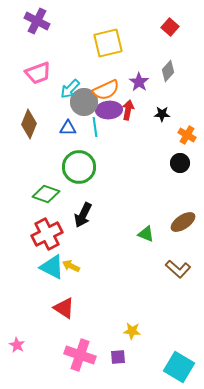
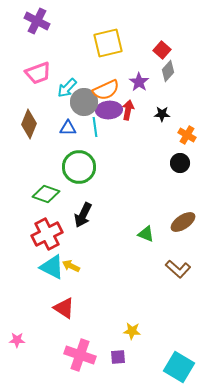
red square: moved 8 px left, 23 px down
cyan arrow: moved 3 px left, 1 px up
pink star: moved 5 px up; rotated 28 degrees counterclockwise
